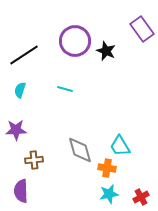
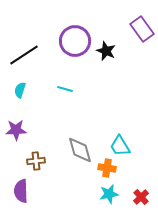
brown cross: moved 2 px right, 1 px down
red cross: rotated 14 degrees counterclockwise
